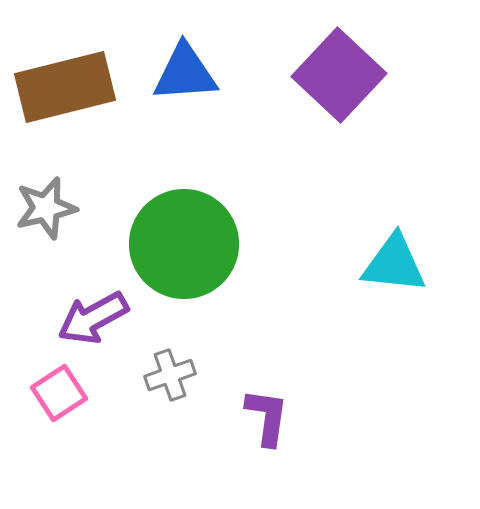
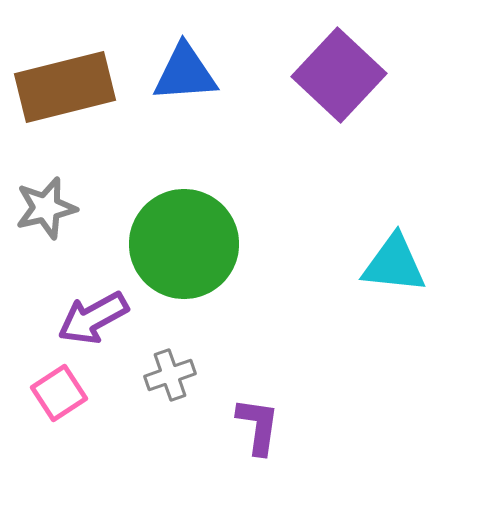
purple L-shape: moved 9 px left, 9 px down
